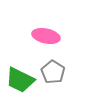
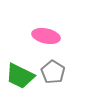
green trapezoid: moved 4 px up
